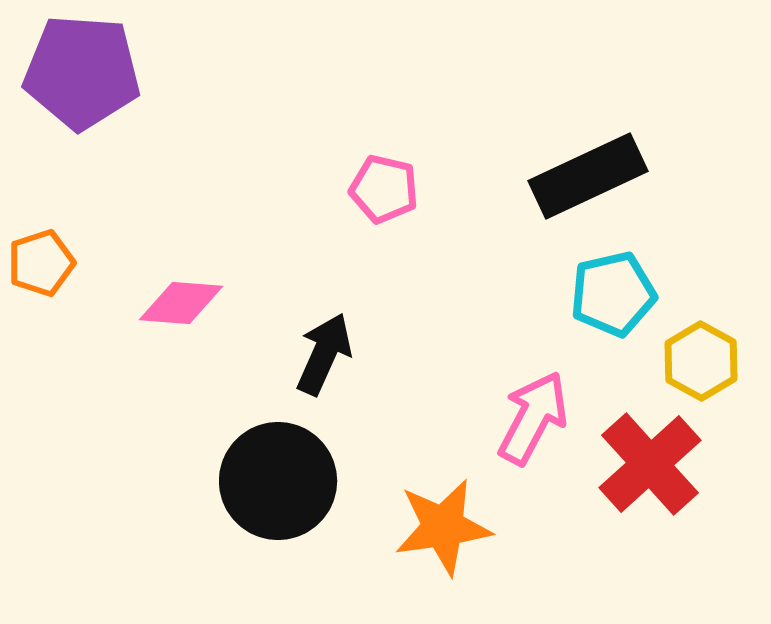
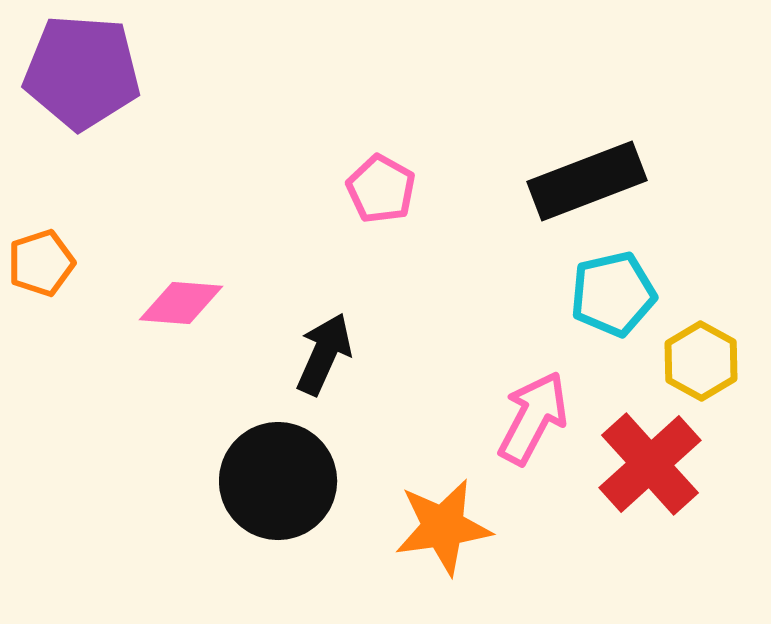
black rectangle: moved 1 px left, 5 px down; rotated 4 degrees clockwise
pink pentagon: moved 3 px left; rotated 16 degrees clockwise
